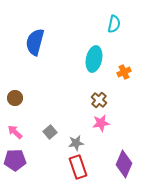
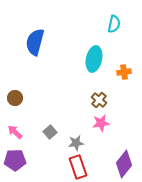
orange cross: rotated 16 degrees clockwise
purple diamond: rotated 16 degrees clockwise
